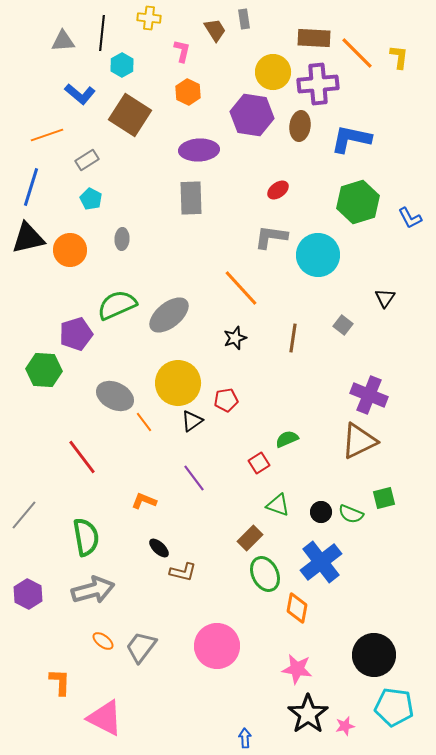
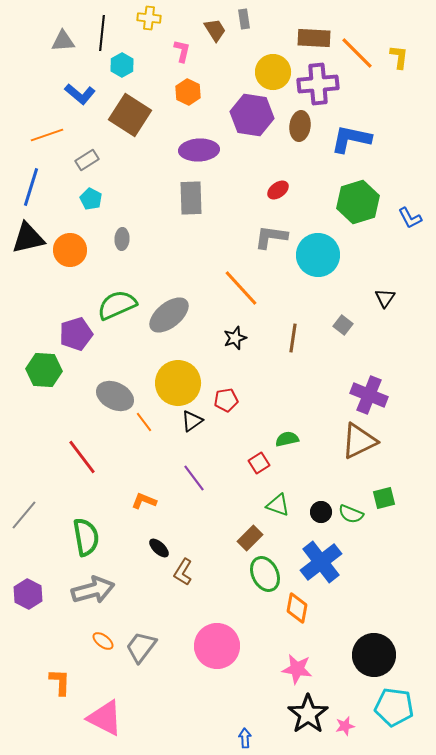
green semicircle at (287, 439): rotated 10 degrees clockwise
brown L-shape at (183, 572): rotated 108 degrees clockwise
